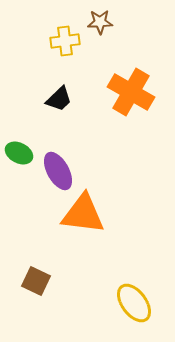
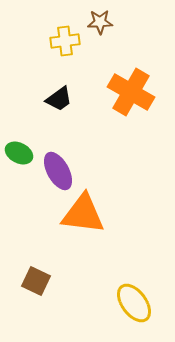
black trapezoid: rotated 8 degrees clockwise
